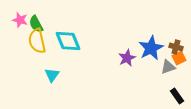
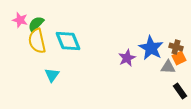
green semicircle: rotated 72 degrees clockwise
blue star: rotated 15 degrees counterclockwise
gray triangle: rotated 21 degrees clockwise
black rectangle: moved 3 px right, 5 px up
